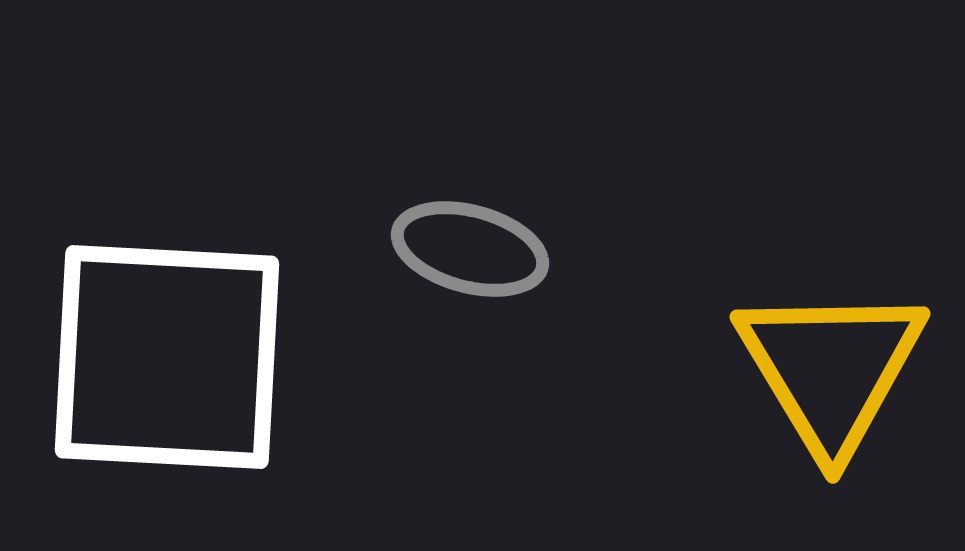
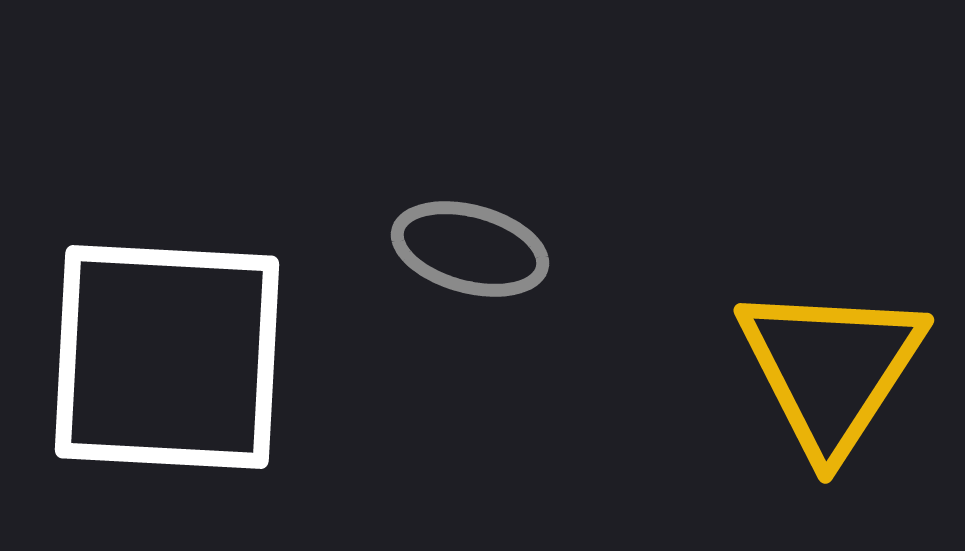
yellow triangle: rotated 4 degrees clockwise
